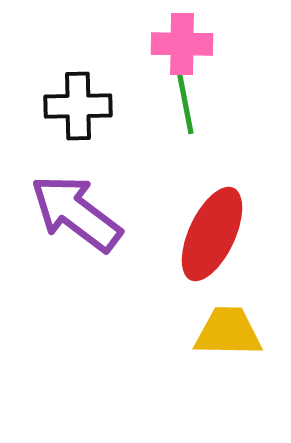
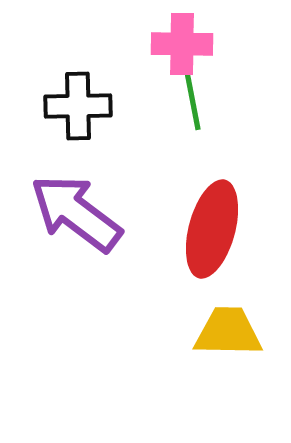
green line: moved 7 px right, 4 px up
red ellipse: moved 5 px up; rotated 10 degrees counterclockwise
